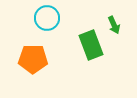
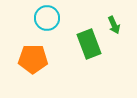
green rectangle: moved 2 px left, 1 px up
